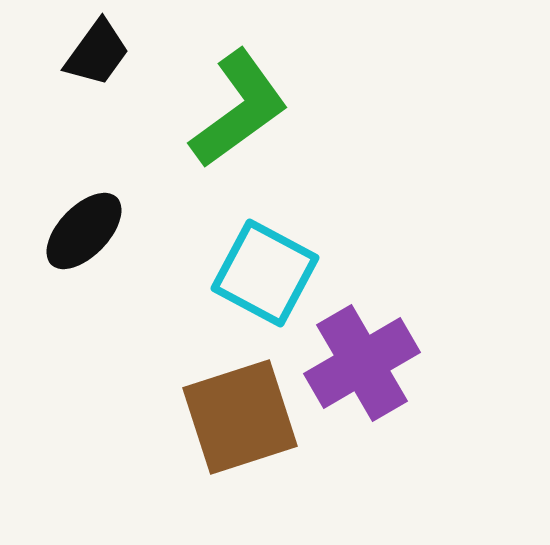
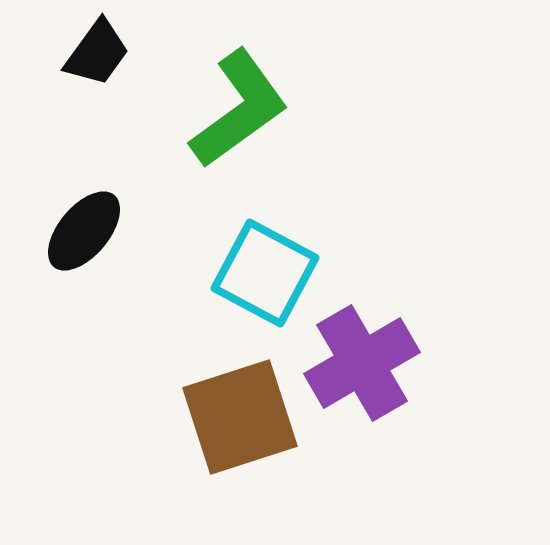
black ellipse: rotated 4 degrees counterclockwise
